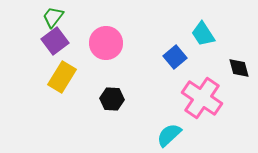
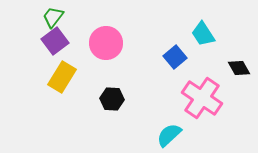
black diamond: rotated 15 degrees counterclockwise
